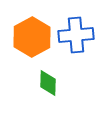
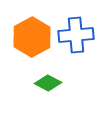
green diamond: rotated 64 degrees counterclockwise
